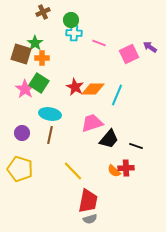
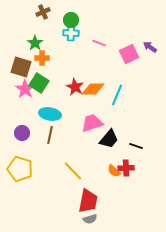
cyan cross: moved 3 px left
brown square: moved 13 px down
